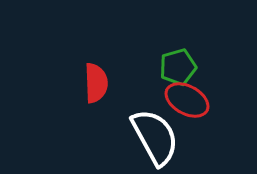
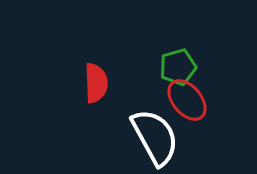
red ellipse: rotated 21 degrees clockwise
